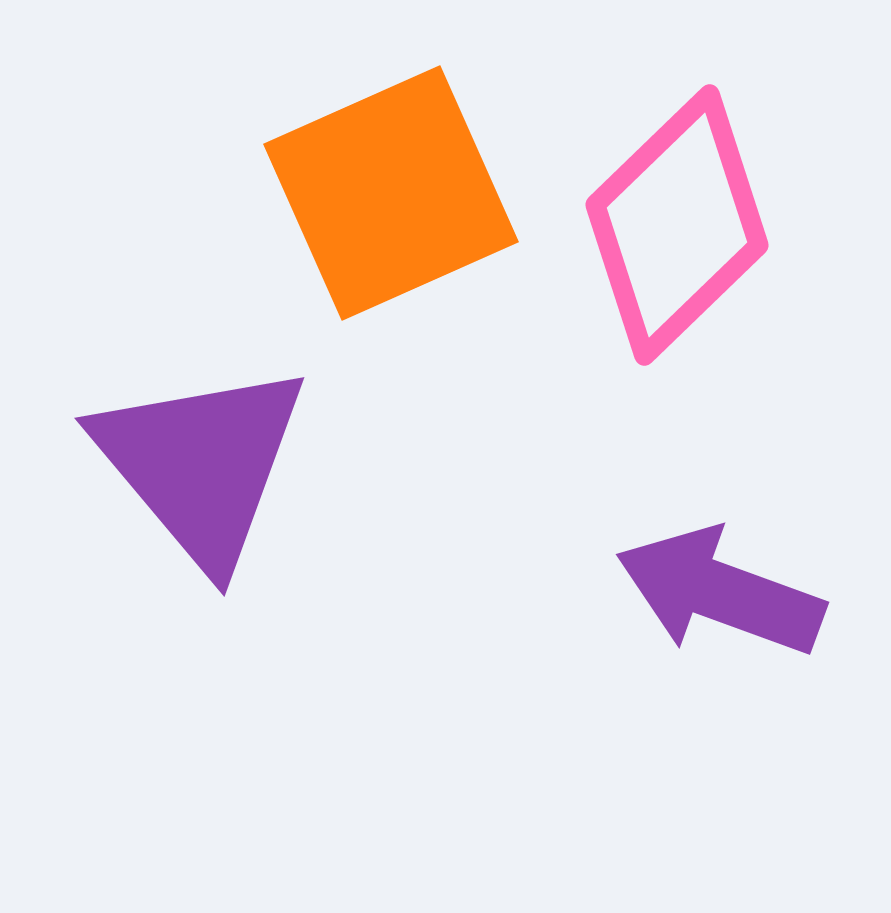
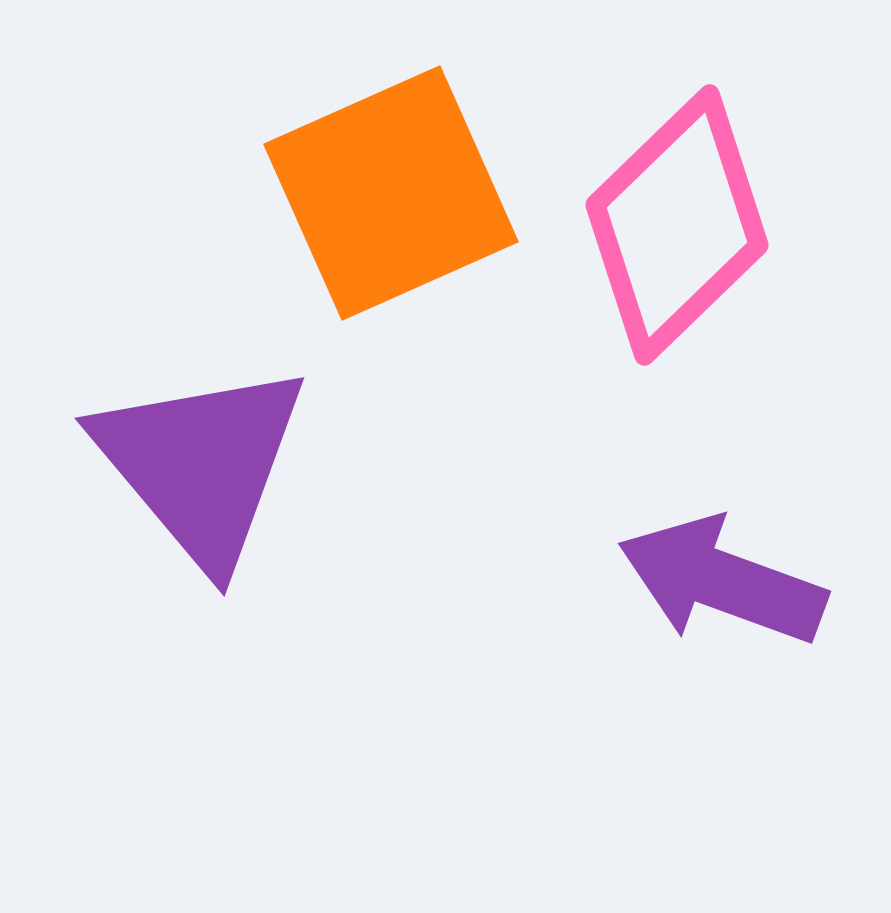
purple arrow: moved 2 px right, 11 px up
